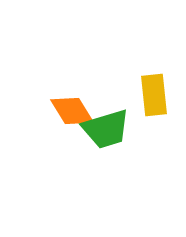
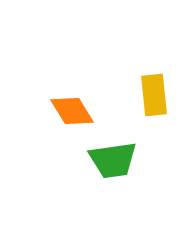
green trapezoid: moved 7 px right, 31 px down; rotated 9 degrees clockwise
